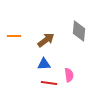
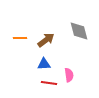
gray diamond: rotated 20 degrees counterclockwise
orange line: moved 6 px right, 2 px down
